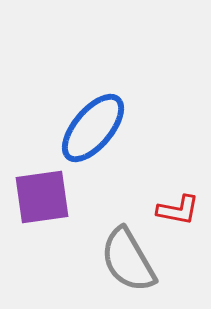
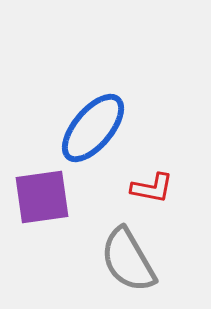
red L-shape: moved 26 px left, 22 px up
